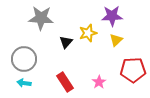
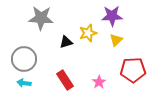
black triangle: rotated 32 degrees clockwise
red rectangle: moved 2 px up
